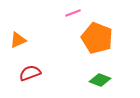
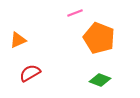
pink line: moved 2 px right
orange pentagon: moved 2 px right
red semicircle: rotated 10 degrees counterclockwise
